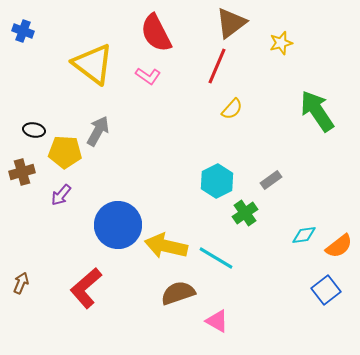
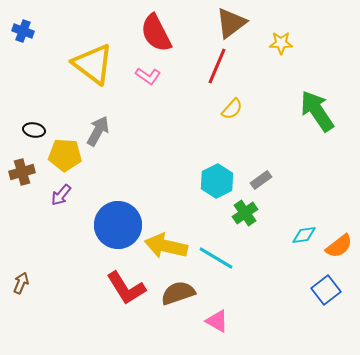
yellow star: rotated 15 degrees clockwise
yellow pentagon: moved 3 px down
gray rectangle: moved 10 px left
red L-shape: moved 40 px right; rotated 81 degrees counterclockwise
